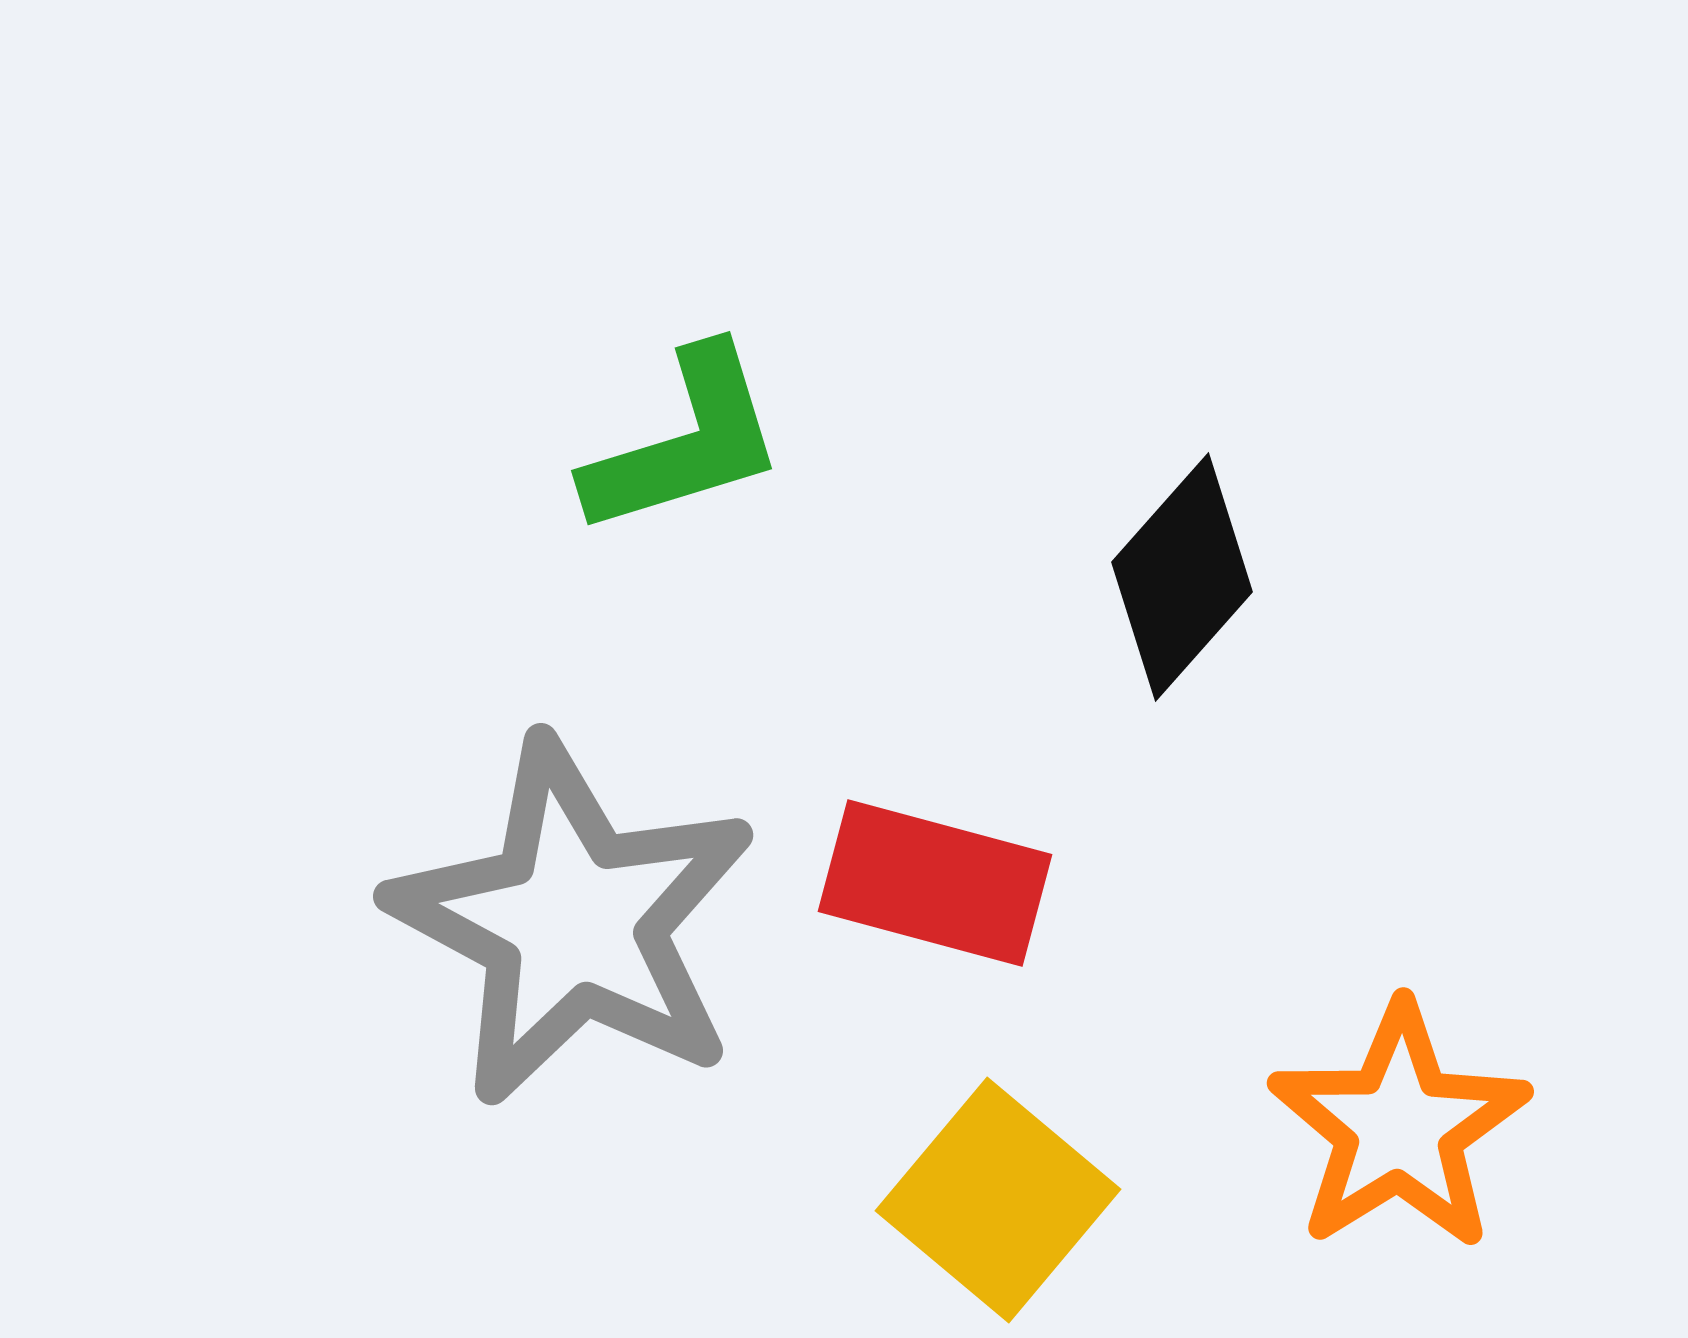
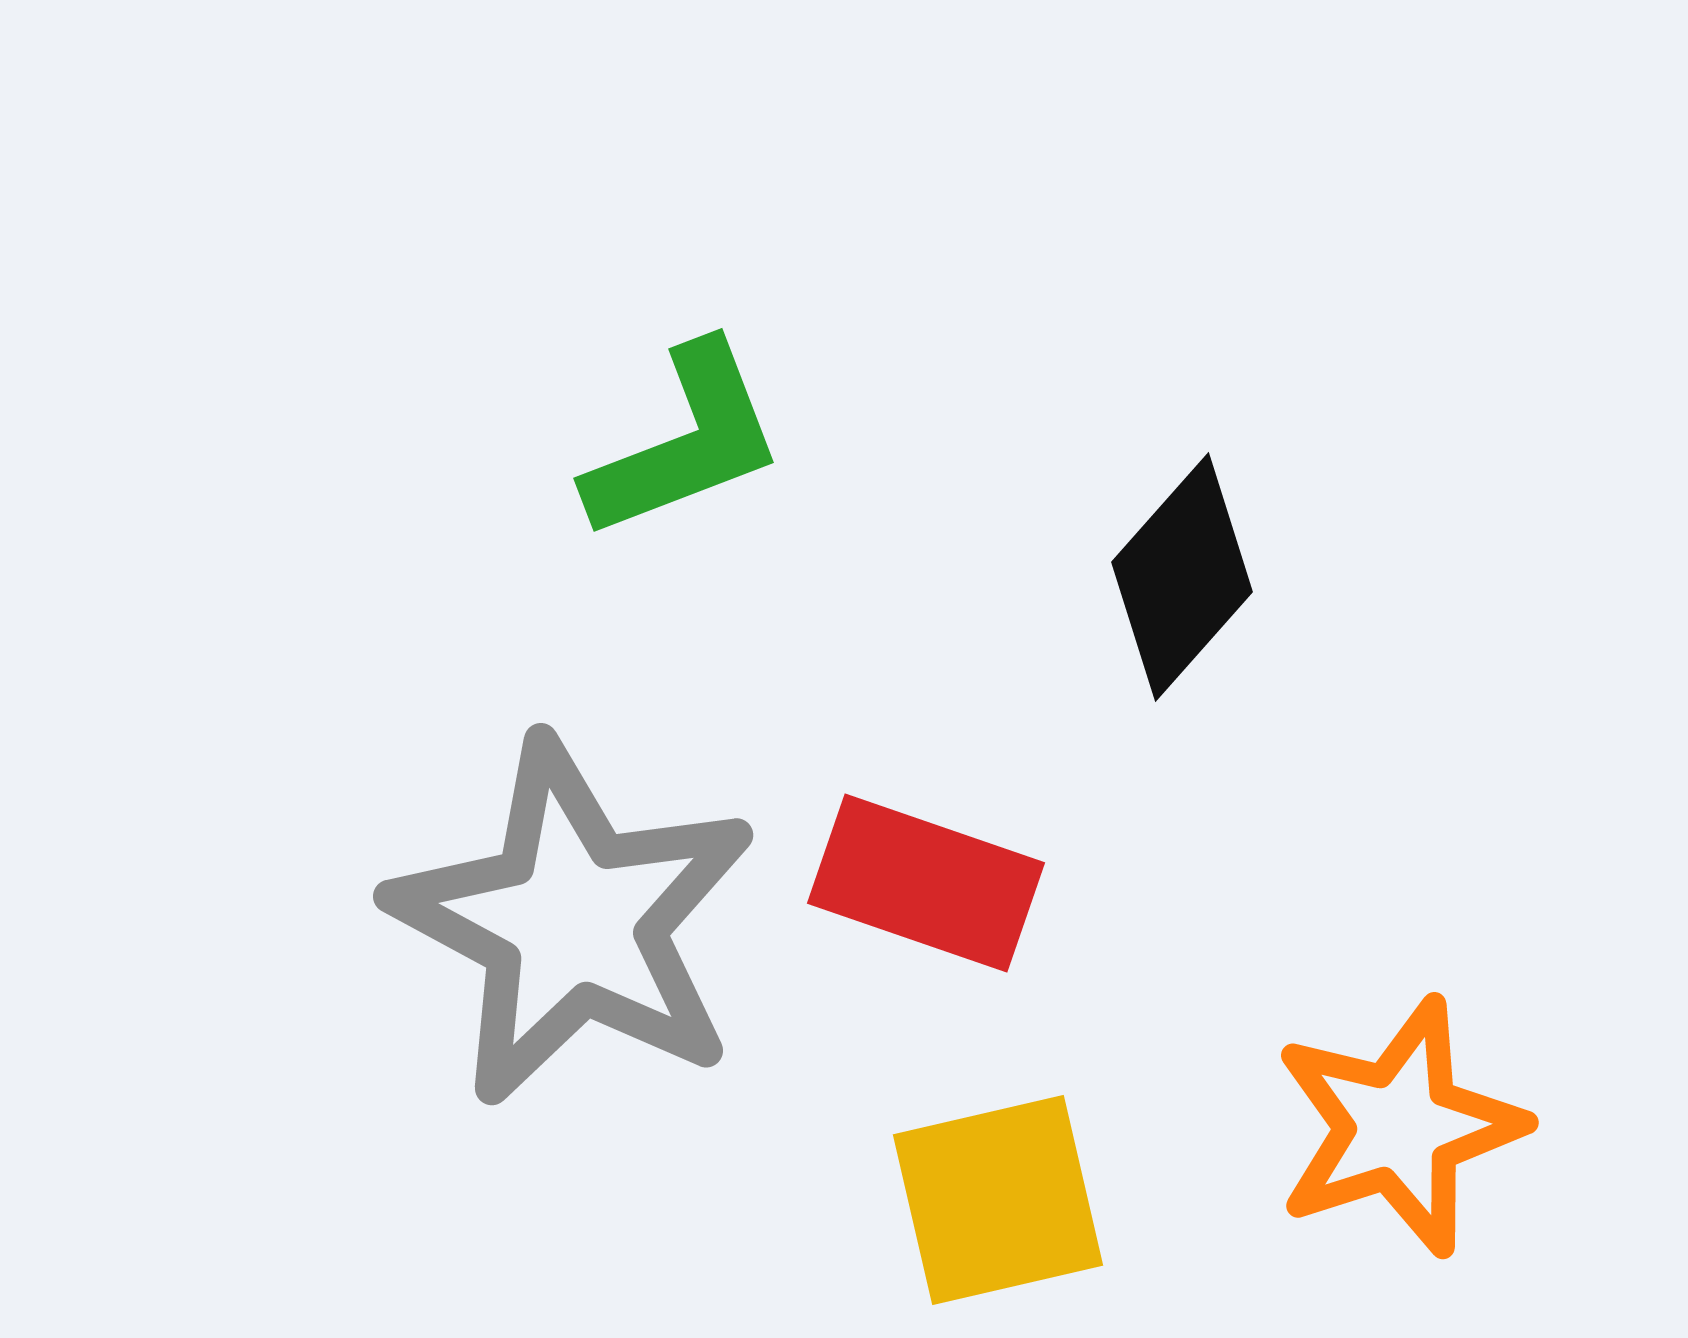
green L-shape: rotated 4 degrees counterclockwise
red rectangle: moved 9 px left; rotated 4 degrees clockwise
orange star: rotated 14 degrees clockwise
yellow square: rotated 37 degrees clockwise
